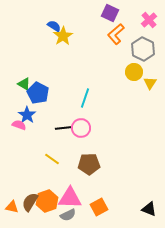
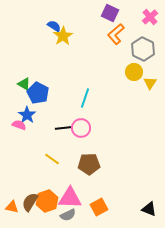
pink cross: moved 1 px right, 3 px up
